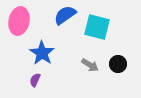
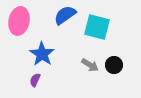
blue star: moved 1 px down
black circle: moved 4 px left, 1 px down
